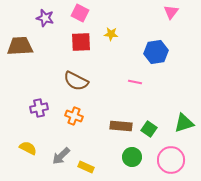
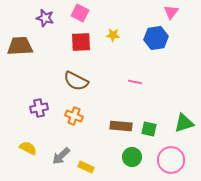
yellow star: moved 2 px right, 1 px down
blue hexagon: moved 14 px up
green square: rotated 21 degrees counterclockwise
